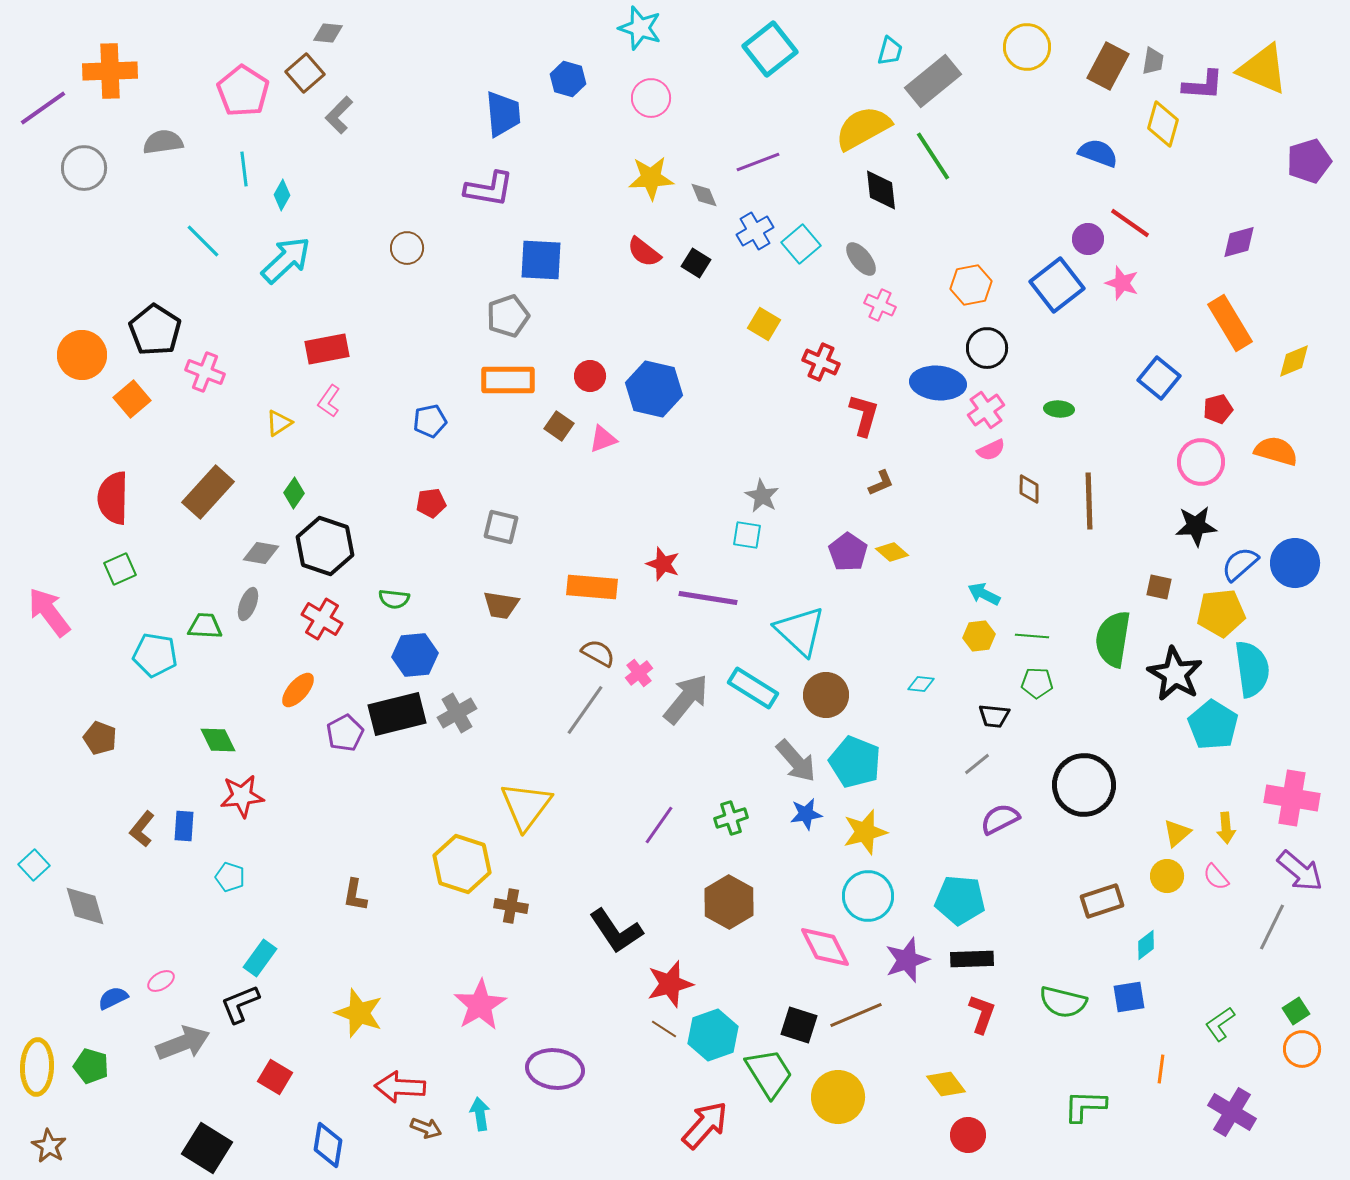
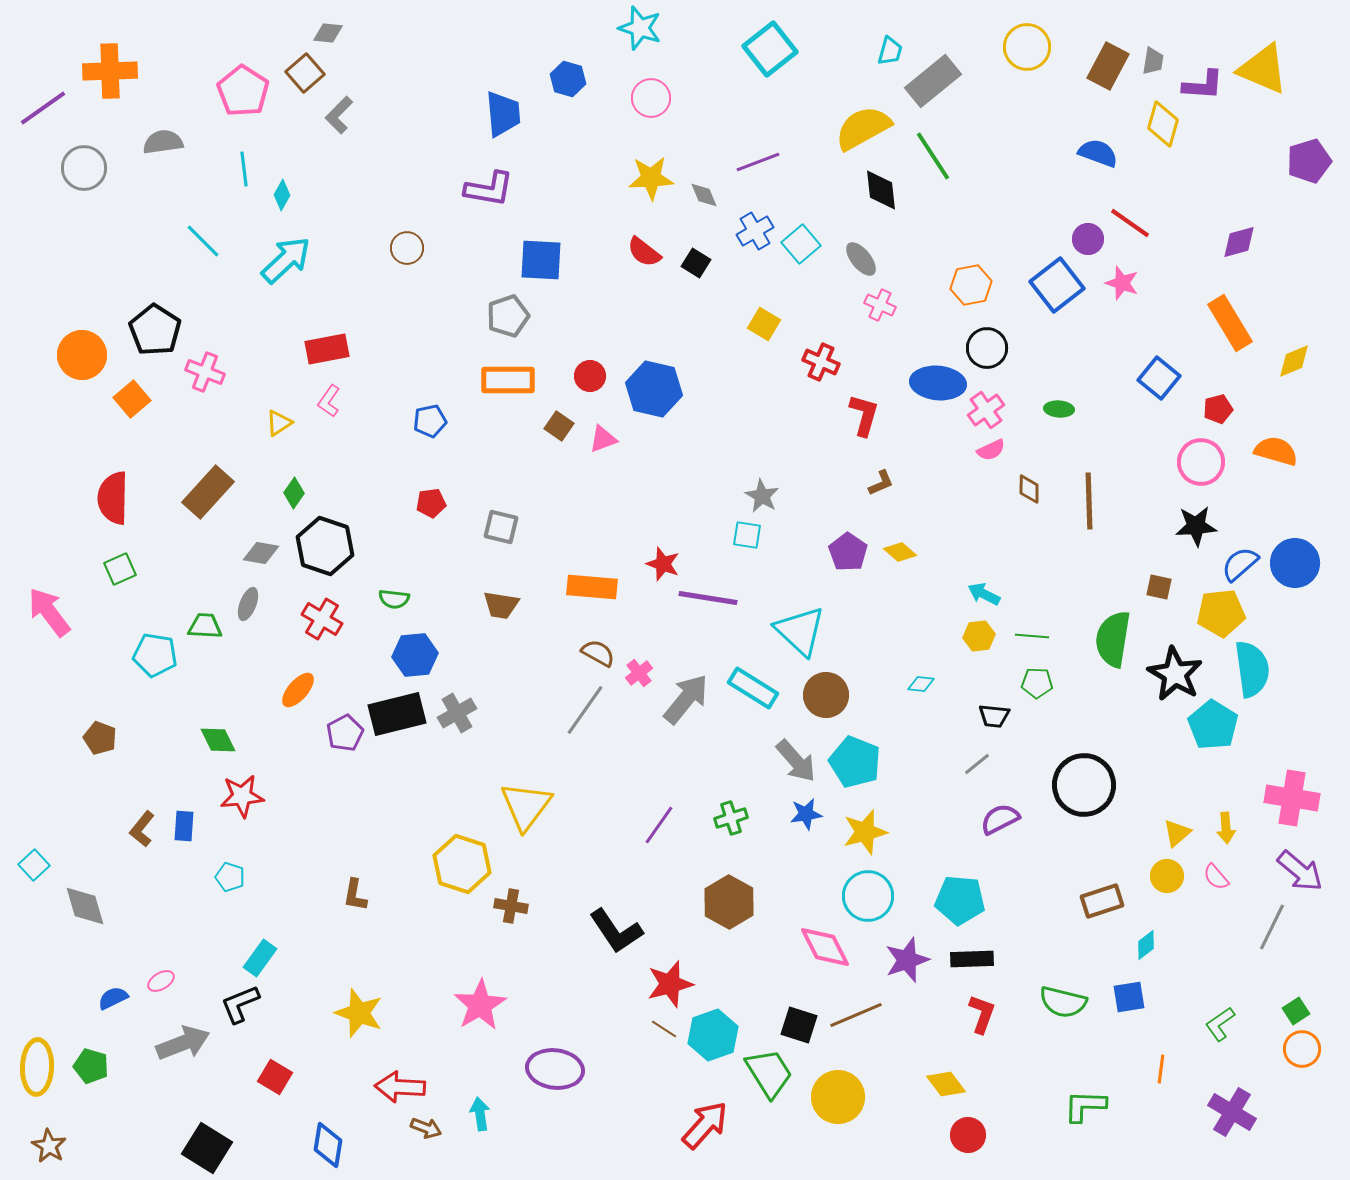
yellow diamond at (892, 552): moved 8 px right
